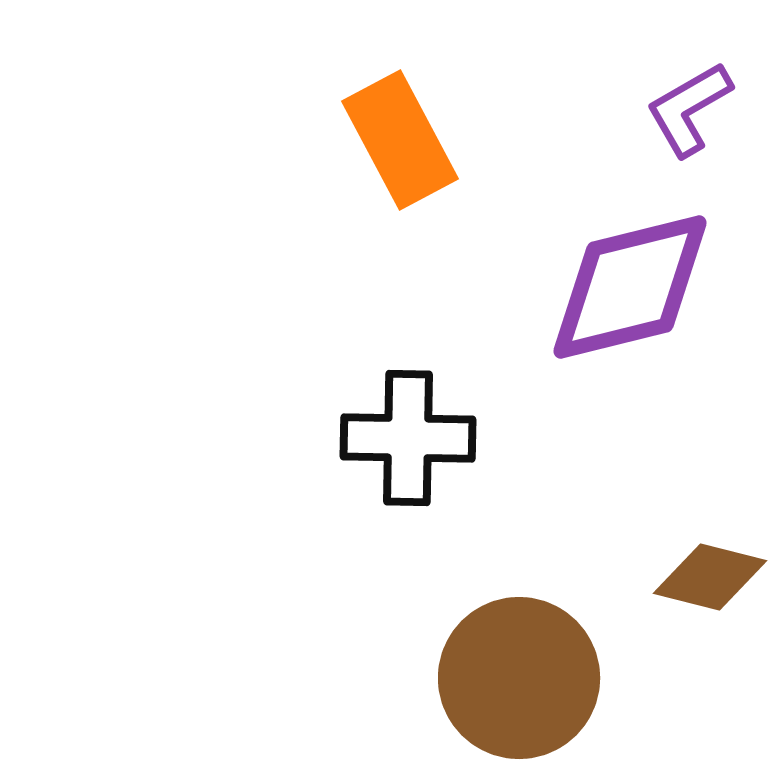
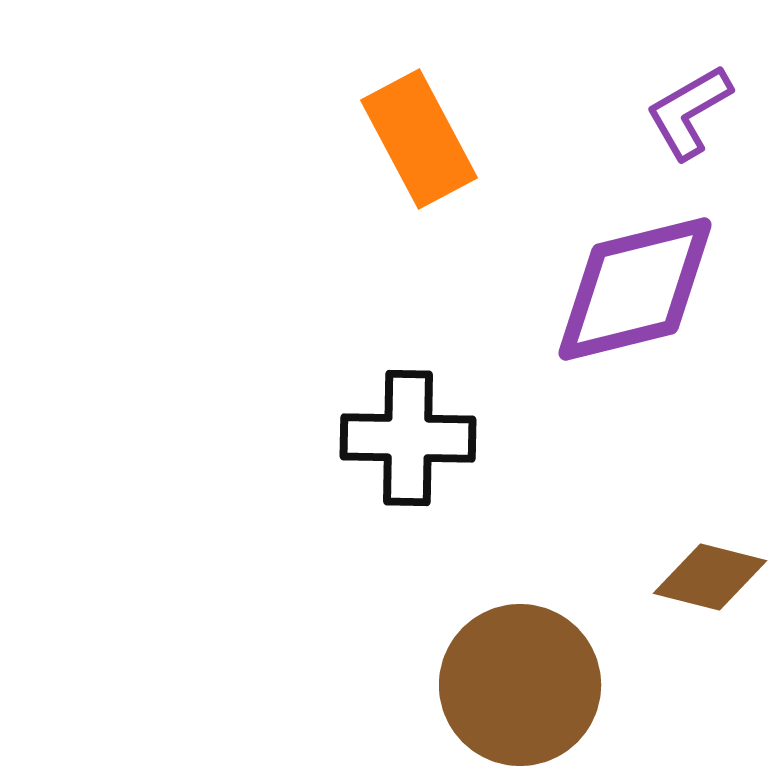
purple L-shape: moved 3 px down
orange rectangle: moved 19 px right, 1 px up
purple diamond: moved 5 px right, 2 px down
brown circle: moved 1 px right, 7 px down
